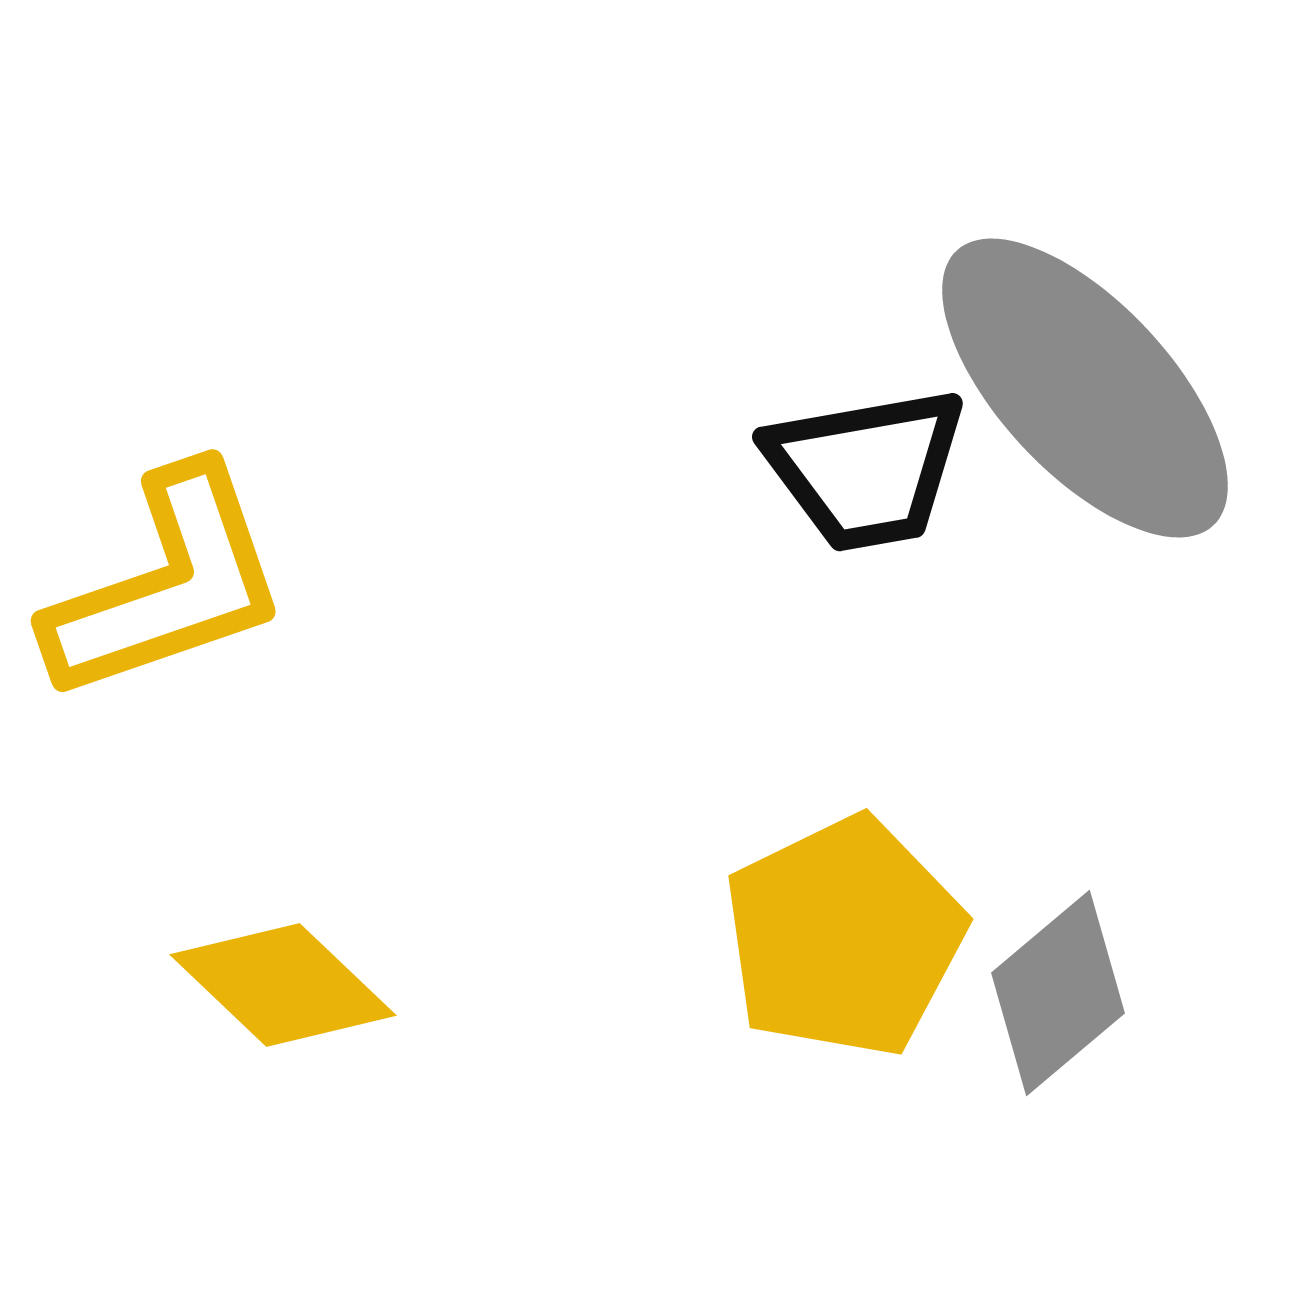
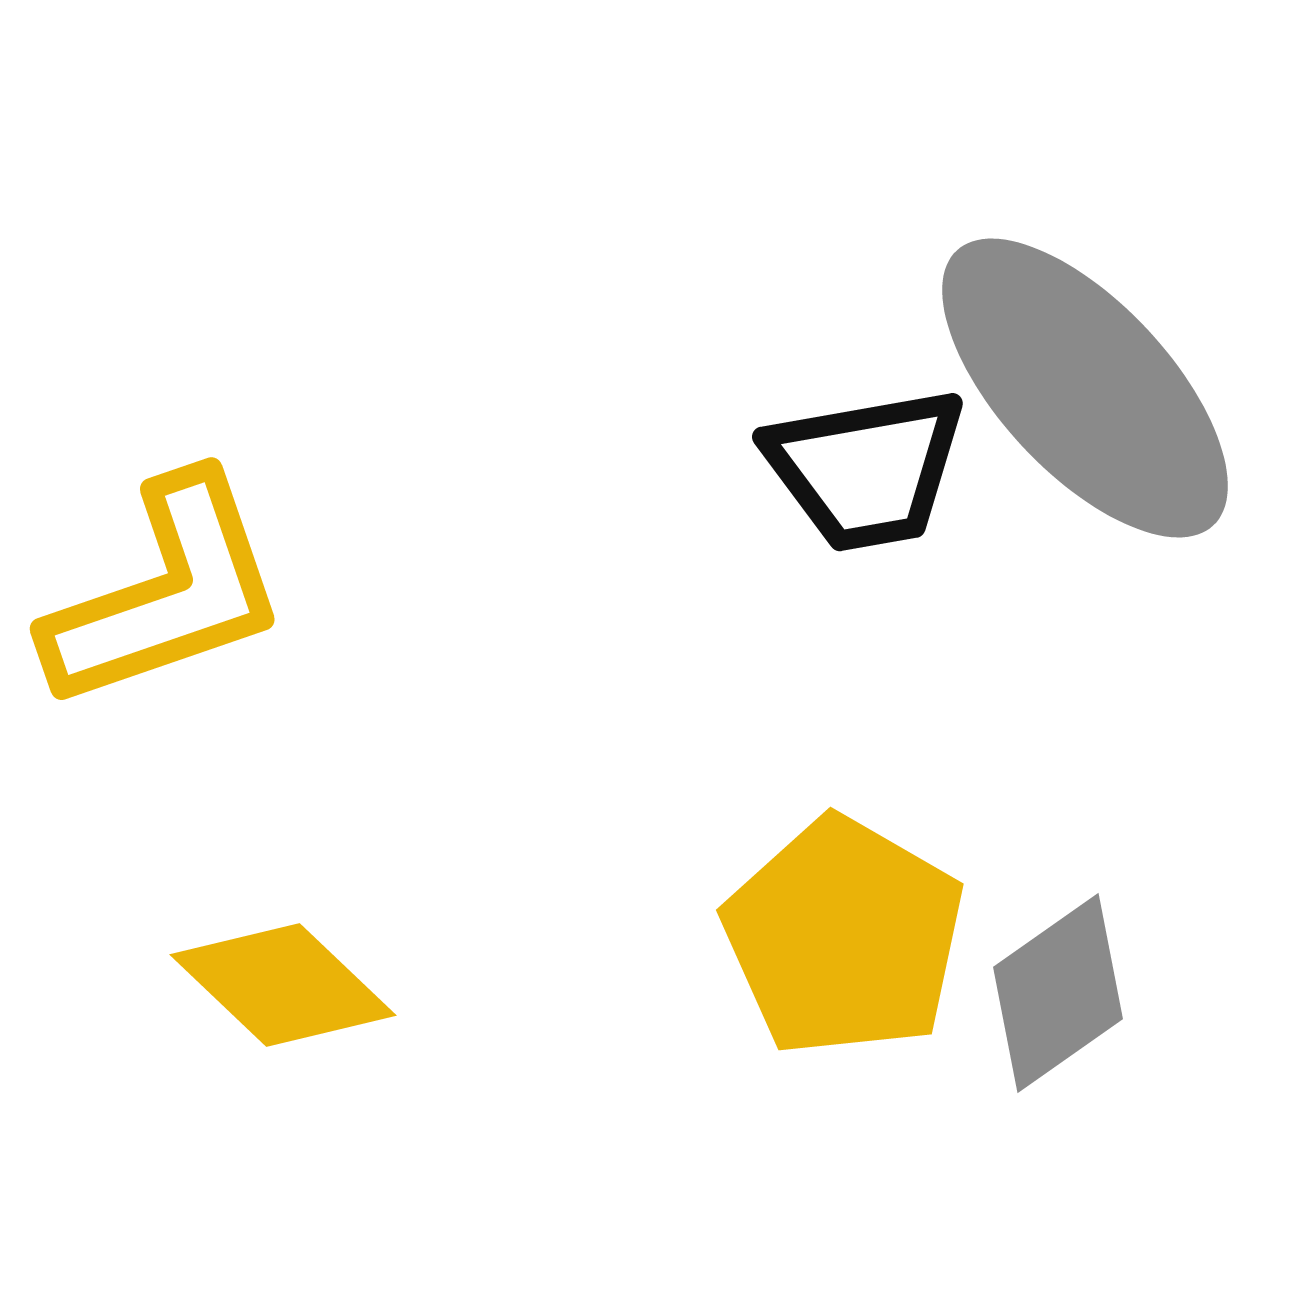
yellow L-shape: moved 1 px left, 8 px down
yellow pentagon: rotated 16 degrees counterclockwise
gray diamond: rotated 5 degrees clockwise
